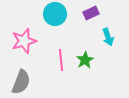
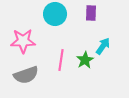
purple rectangle: rotated 63 degrees counterclockwise
cyan arrow: moved 5 px left, 9 px down; rotated 126 degrees counterclockwise
pink star: moved 1 px left; rotated 15 degrees clockwise
pink line: rotated 15 degrees clockwise
gray semicircle: moved 5 px right, 7 px up; rotated 50 degrees clockwise
